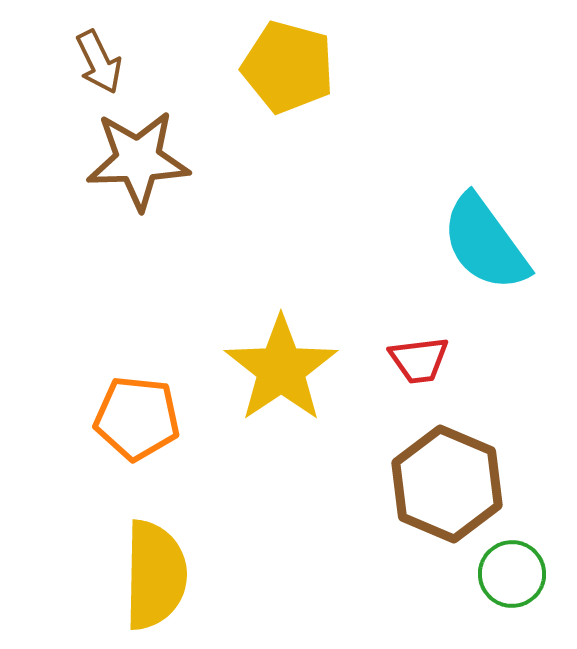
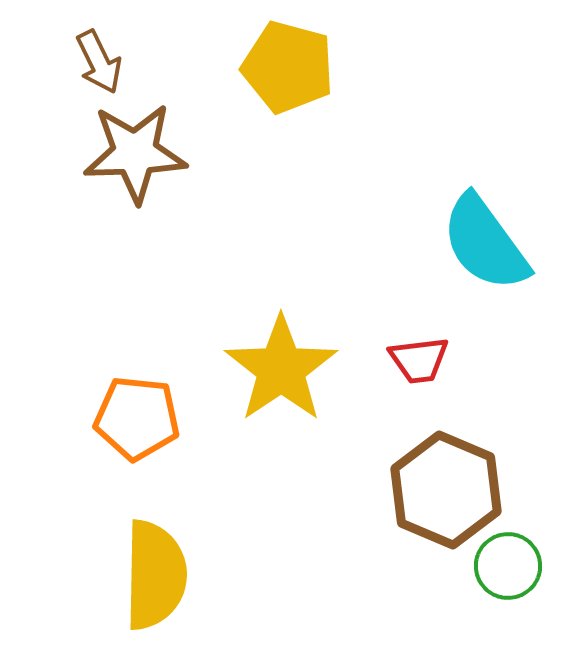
brown star: moved 3 px left, 7 px up
brown hexagon: moved 1 px left, 6 px down
green circle: moved 4 px left, 8 px up
